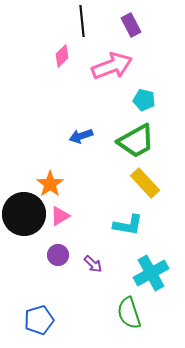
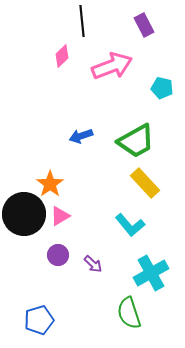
purple rectangle: moved 13 px right
cyan pentagon: moved 18 px right, 12 px up
cyan L-shape: moved 2 px right; rotated 40 degrees clockwise
